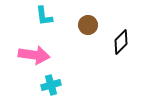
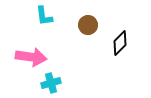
black diamond: moved 1 px left, 1 px down
pink arrow: moved 3 px left, 2 px down
cyan cross: moved 2 px up
